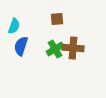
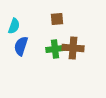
green cross: rotated 24 degrees clockwise
